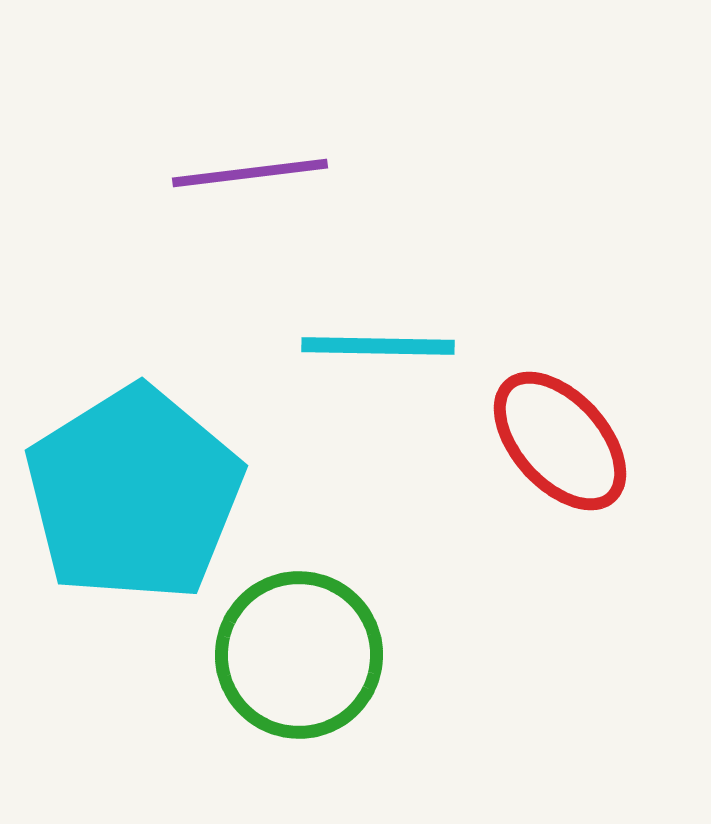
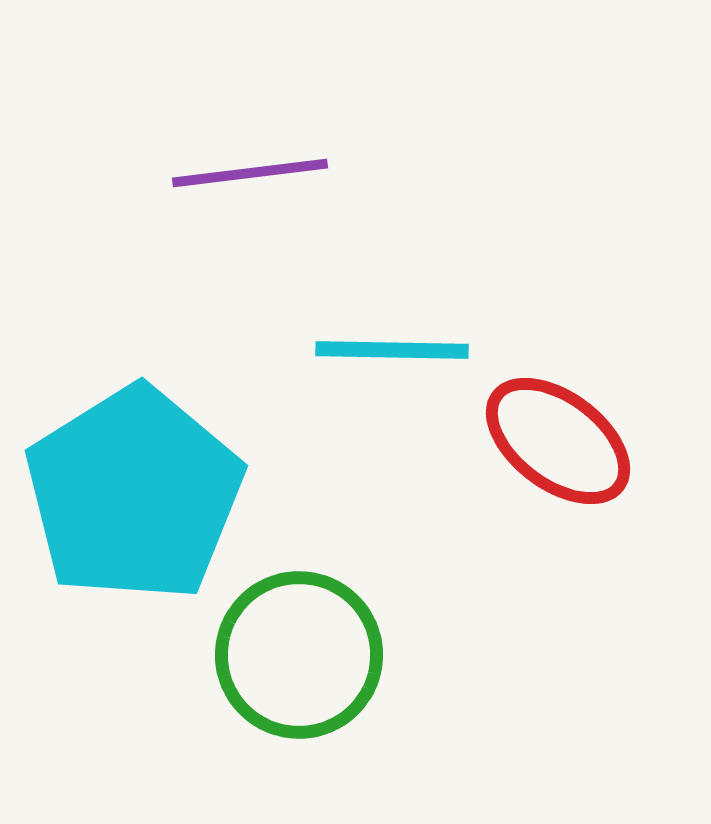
cyan line: moved 14 px right, 4 px down
red ellipse: moved 2 px left; rotated 11 degrees counterclockwise
